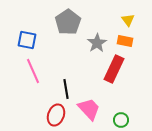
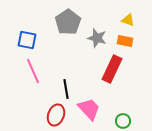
yellow triangle: rotated 32 degrees counterclockwise
gray star: moved 5 px up; rotated 24 degrees counterclockwise
red rectangle: moved 2 px left
green circle: moved 2 px right, 1 px down
